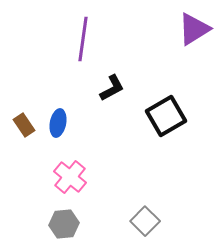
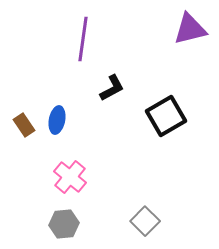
purple triangle: moved 4 px left; rotated 18 degrees clockwise
blue ellipse: moved 1 px left, 3 px up
